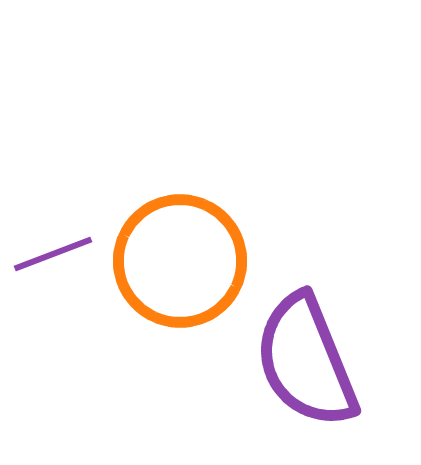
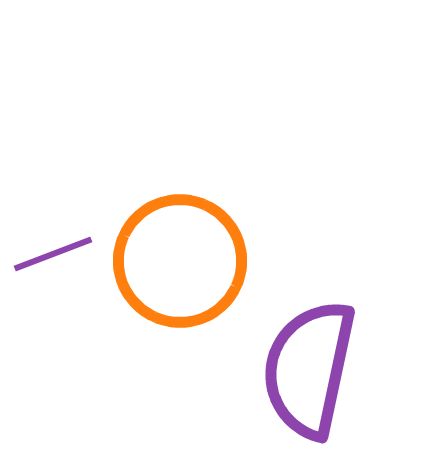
purple semicircle: moved 3 px right, 8 px down; rotated 34 degrees clockwise
